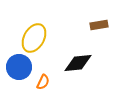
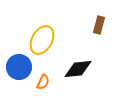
brown rectangle: rotated 66 degrees counterclockwise
yellow ellipse: moved 8 px right, 2 px down
black diamond: moved 6 px down
